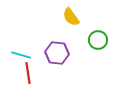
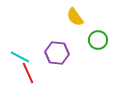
yellow semicircle: moved 4 px right
cyan line: moved 1 px left, 2 px down; rotated 12 degrees clockwise
red line: rotated 15 degrees counterclockwise
